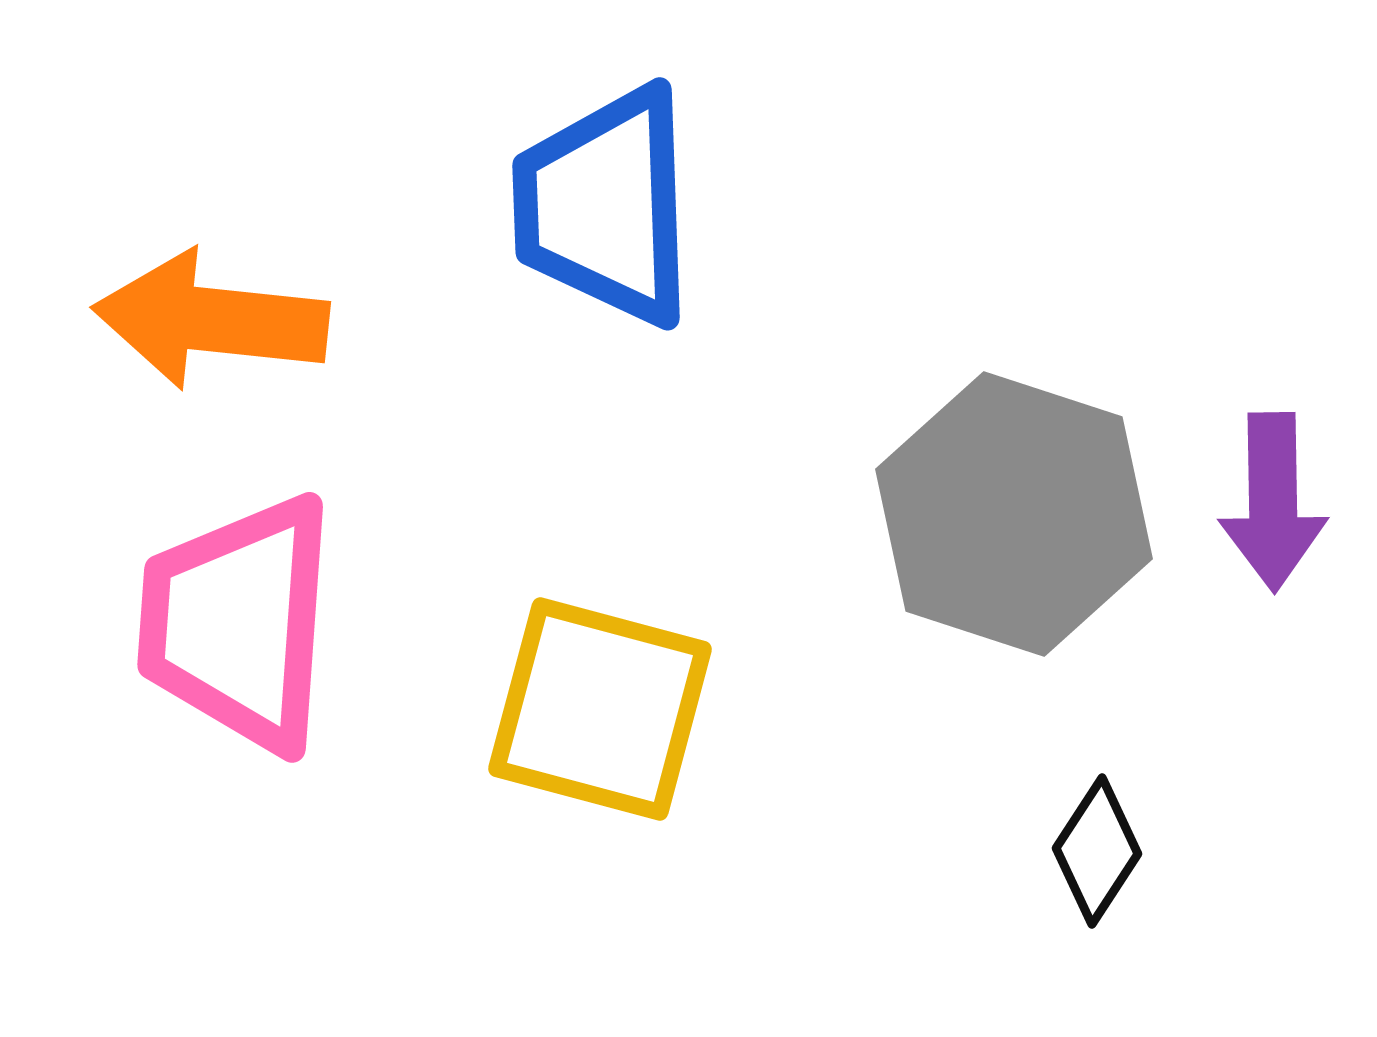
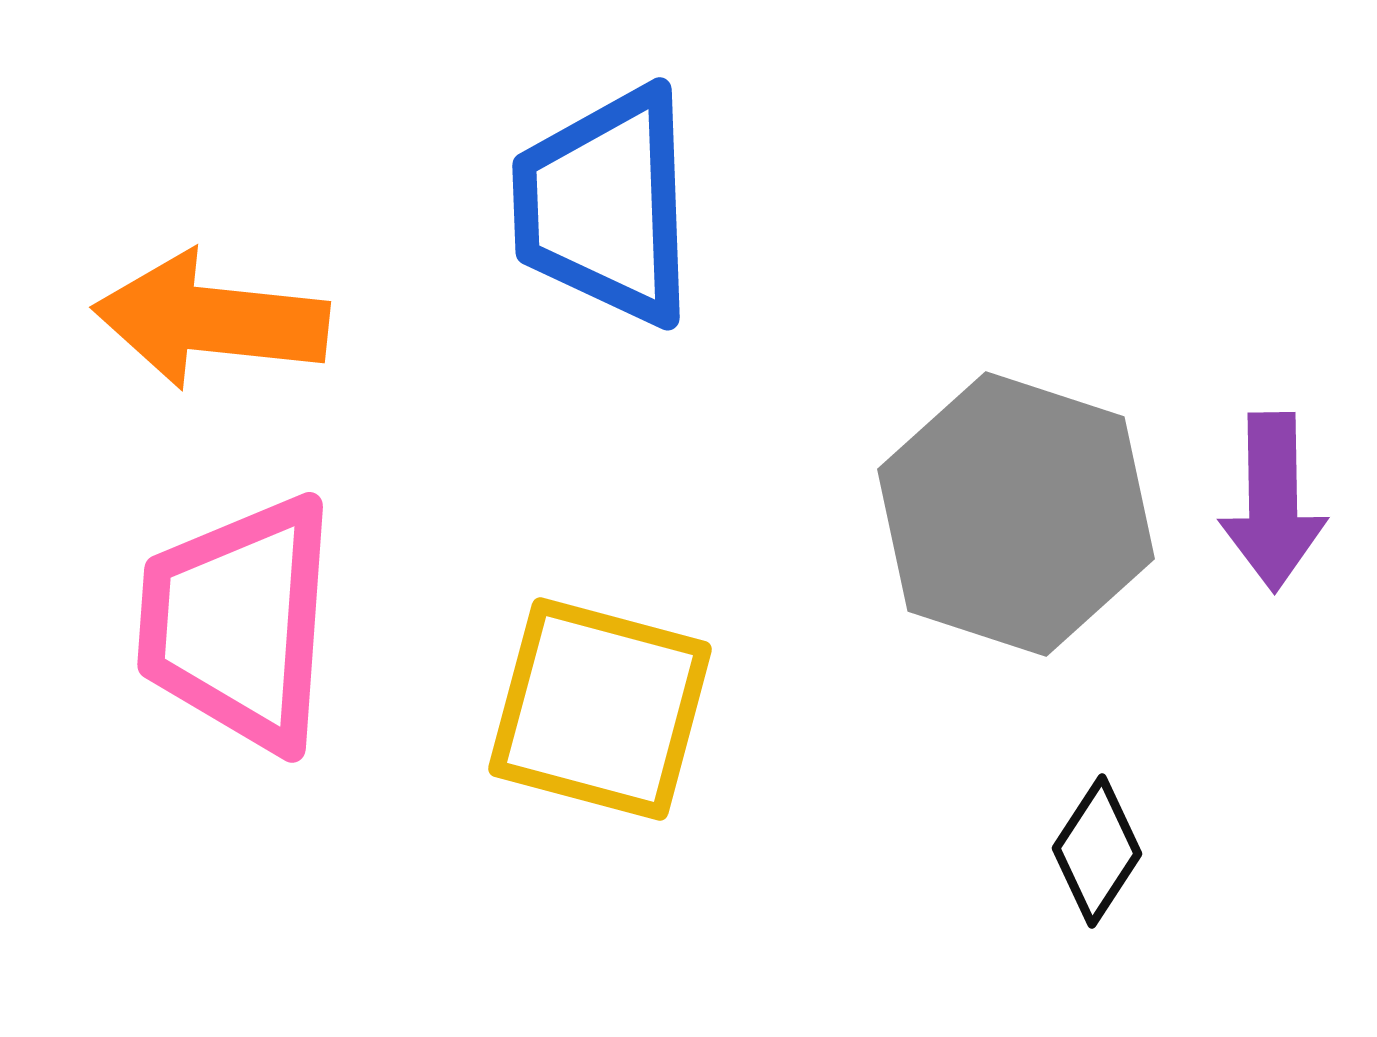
gray hexagon: moved 2 px right
